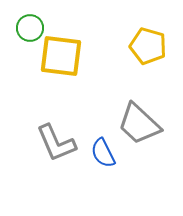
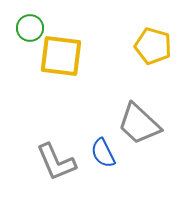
yellow pentagon: moved 5 px right
gray L-shape: moved 19 px down
